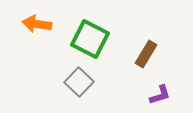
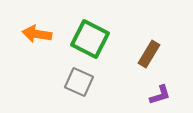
orange arrow: moved 10 px down
brown rectangle: moved 3 px right
gray square: rotated 20 degrees counterclockwise
